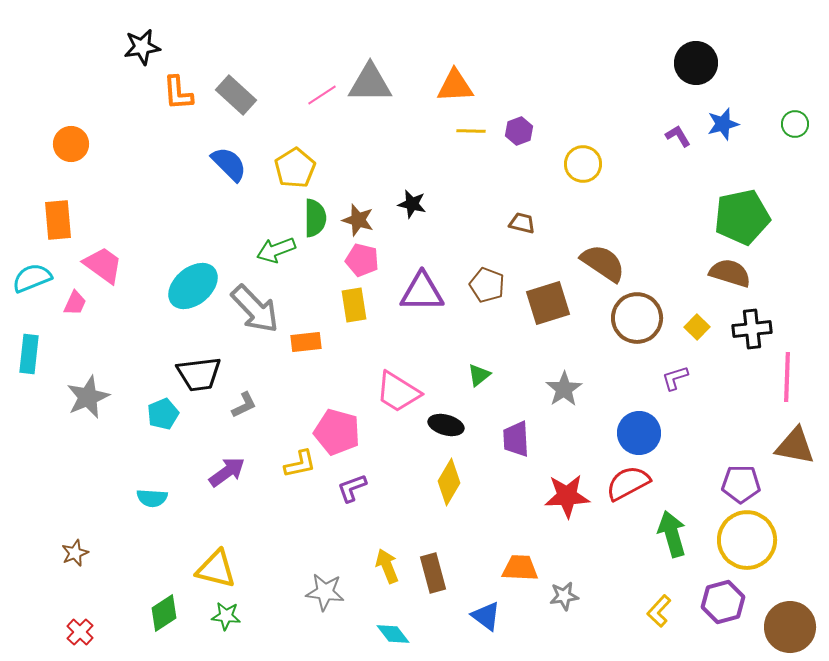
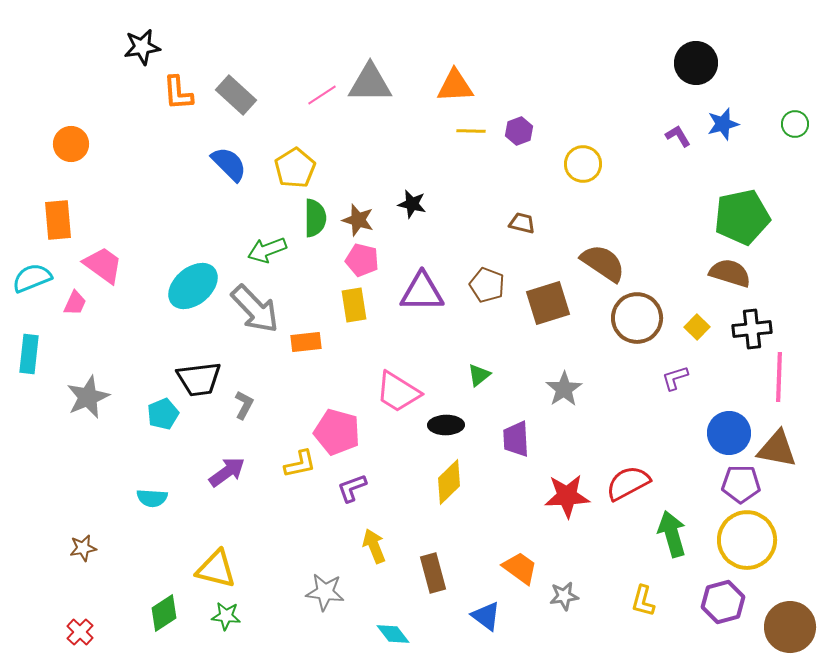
green arrow at (276, 250): moved 9 px left
black trapezoid at (199, 374): moved 5 px down
pink line at (787, 377): moved 8 px left
gray L-shape at (244, 405): rotated 36 degrees counterclockwise
black ellipse at (446, 425): rotated 16 degrees counterclockwise
blue circle at (639, 433): moved 90 px right
brown triangle at (795, 446): moved 18 px left, 3 px down
yellow diamond at (449, 482): rotated 15 degrees clockwise
brown star at (75, 553): moved 8 px right, 5 px up; rotated 12 degrees clockwise
yellow arrow at (387, 566): moved 13 px left, 20 px up
orange trapezoid at (520, 568): rotated 33 degrees clockwise
yellow L-shape at (659, 611): moved 16 px left, 10 px up; rotated 28 degrees counterclockwise
